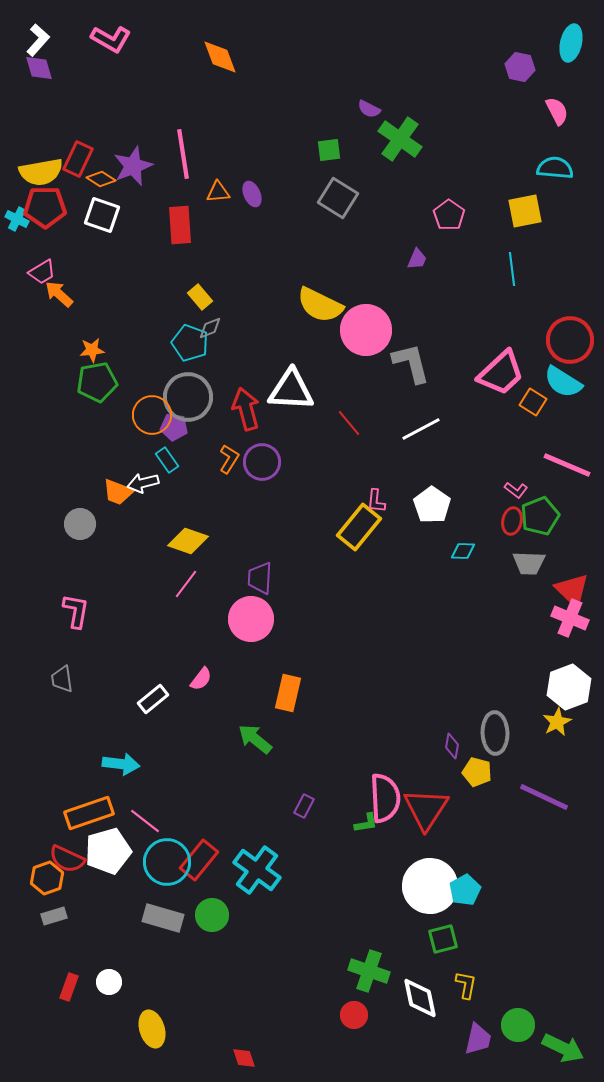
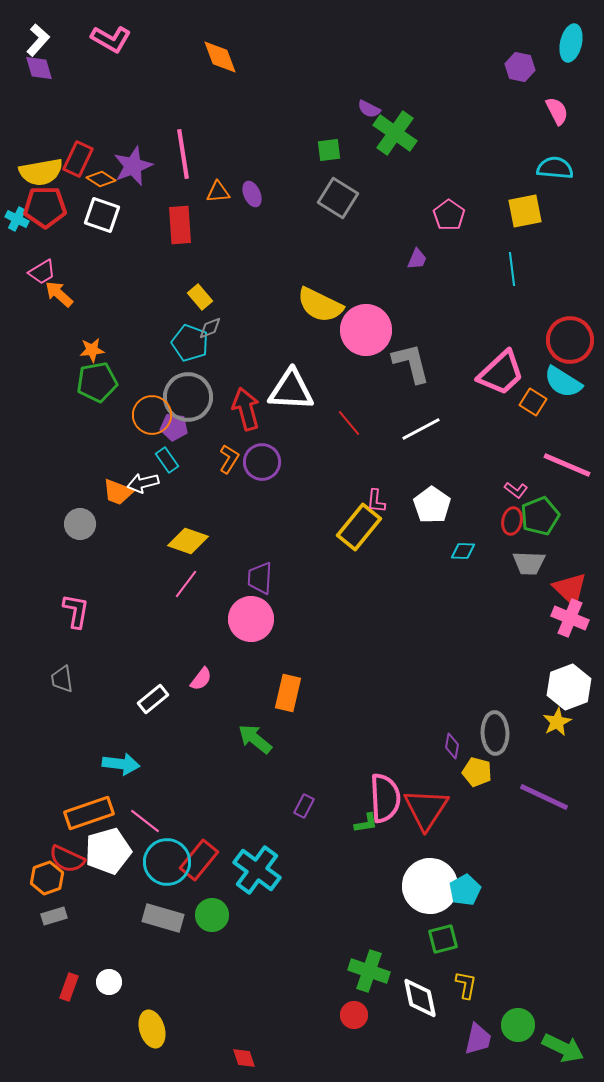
green cross at (400, 139): moved 5 px left, 6 px up
red triangle at (572, 590): moved 2 px left, 1 px up
